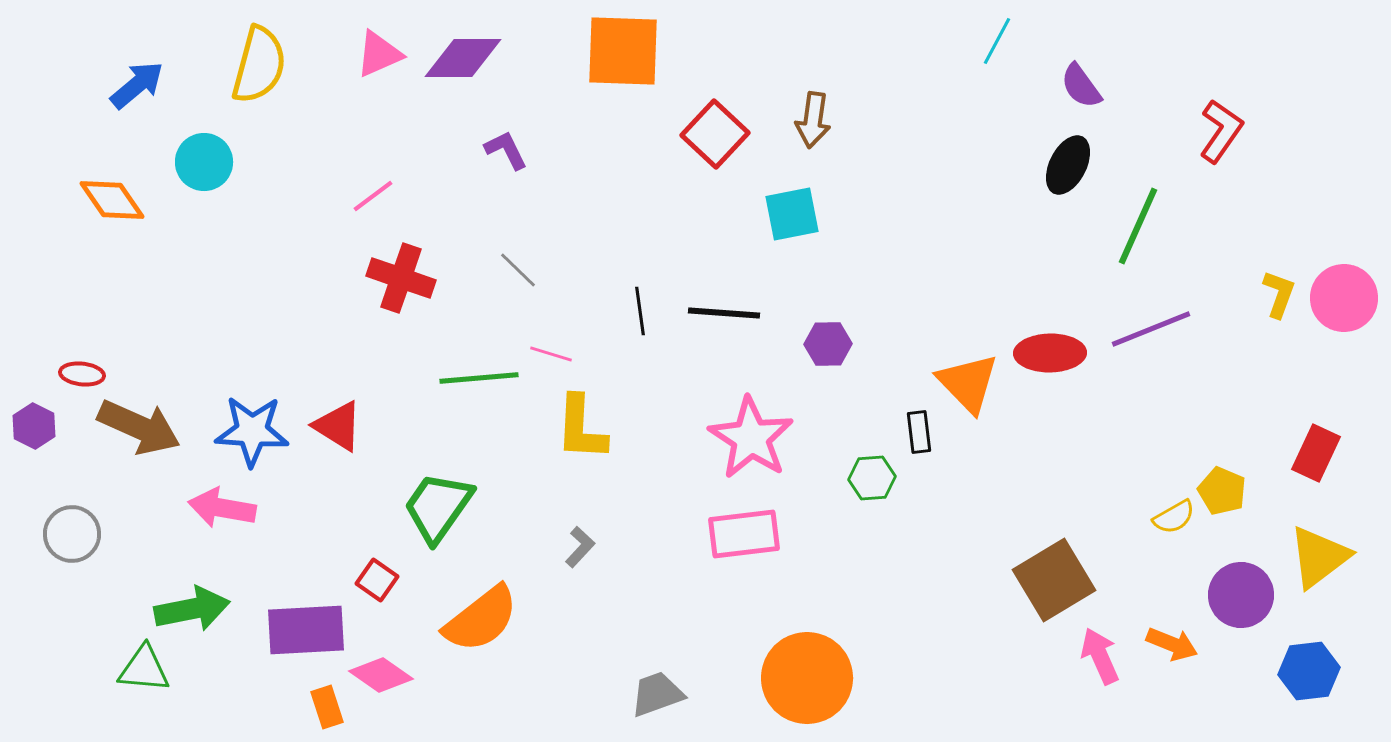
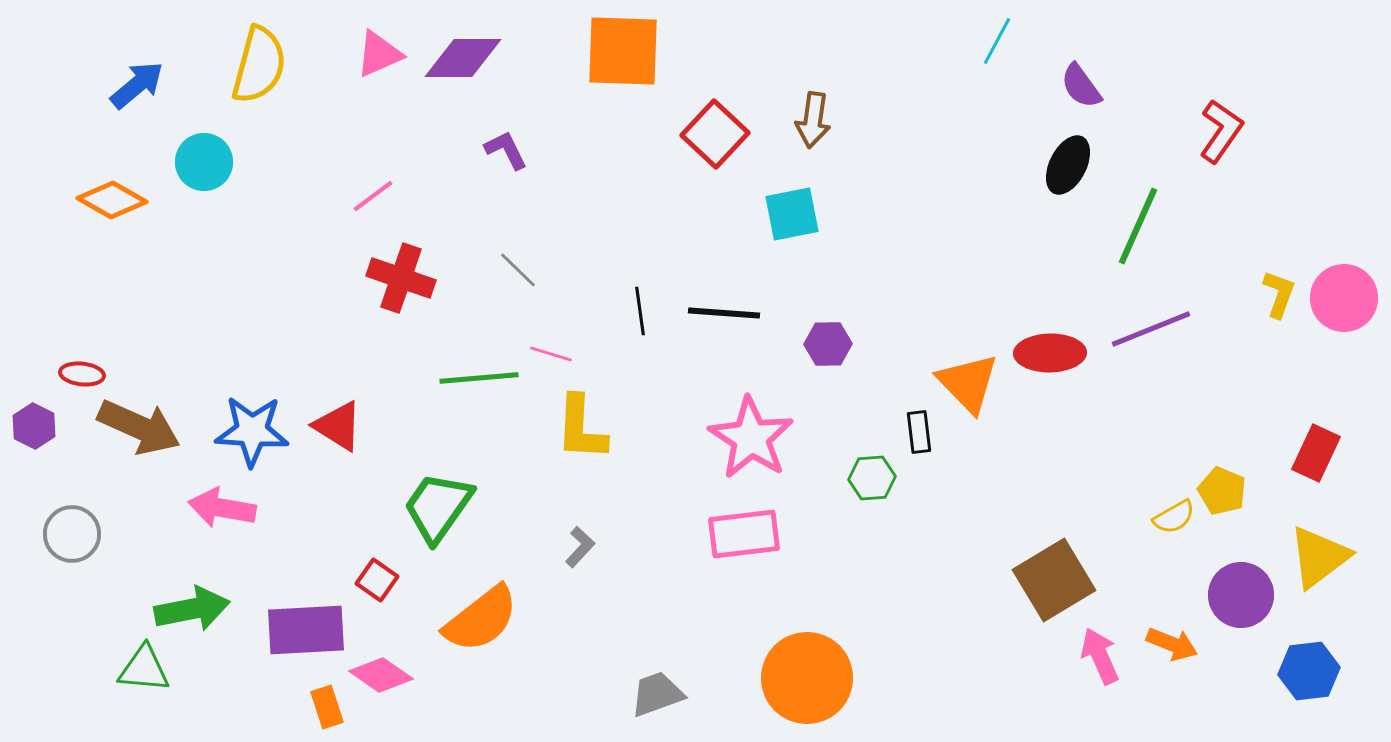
orange diamond at (112, 200): rotated 26 degrees counterclockwise
